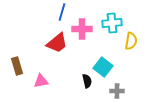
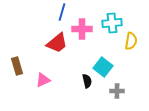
pink triangle: moved 2 px right, 1 px up; rotated 14 degrees counterclockwise
